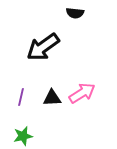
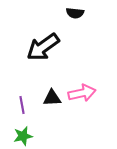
pink arrow: rotated 20 degrees clockwise
purple line: moved 1 px right, 8 px down; rotated 24 degrees counterclockwise
